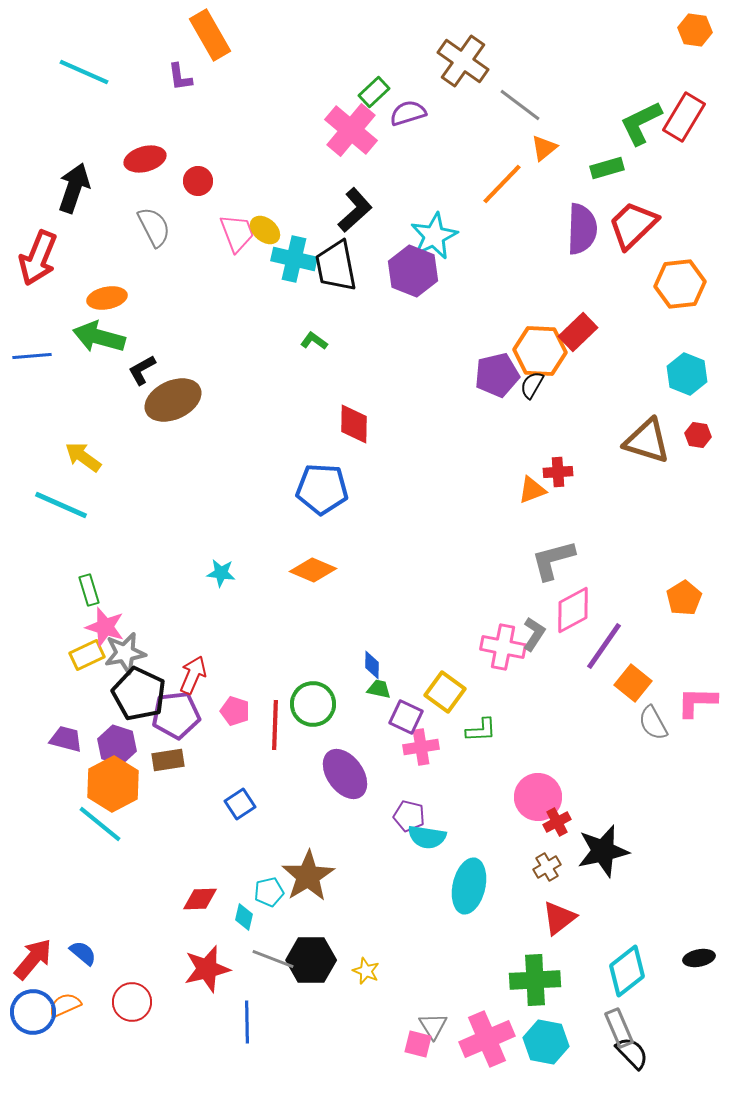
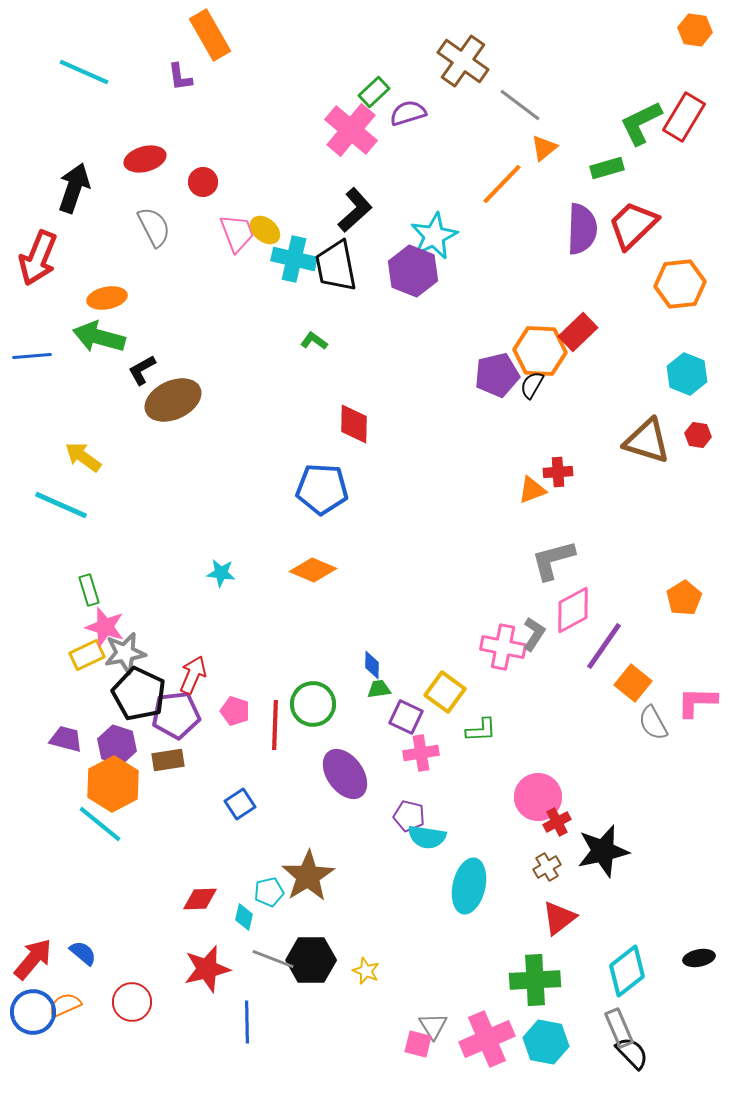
red circle at (198, 181): moved 5 px right, 1 px down
green trapezoid at (379, 689): rotated 20 degrees counterclockwise
pink cross at (421, 747): moved 6 px down
